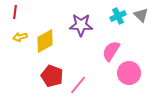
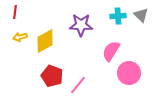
cyan cross: rotated 21 degrees clockwise
